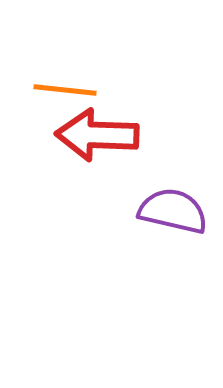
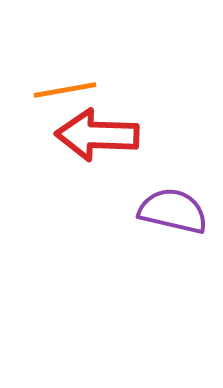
orange line: rotated 16 degrees counterclockwise
